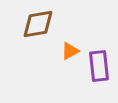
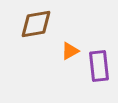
brown diamond: moved 2 px left
